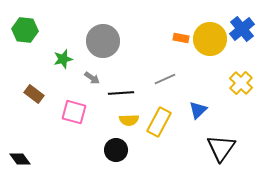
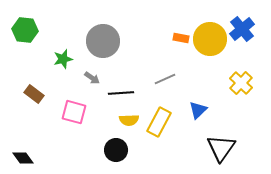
black diamond: moved 3 px right, 1 px up
